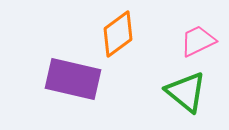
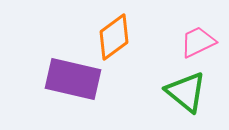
orange diamond: moved 4 px left, 3 px down
pink trapezoid: moved 1 px down
